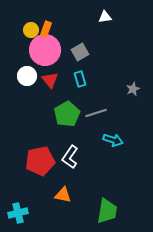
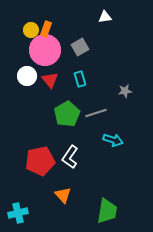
gray square: moved 5 px up
gray star: moved 8 px left, 2 px down; rotated 16 degrees clockwise
orange triangle: rotated 36 degrees clockwise
